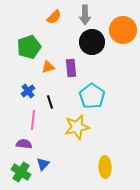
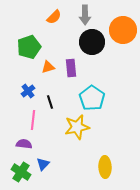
cyan pentagon: moved 2 px down
